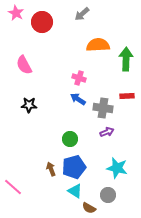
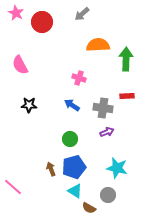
pink semicircle: moved 4 px left
blue arrow: moved 6 px left, 6 px down
